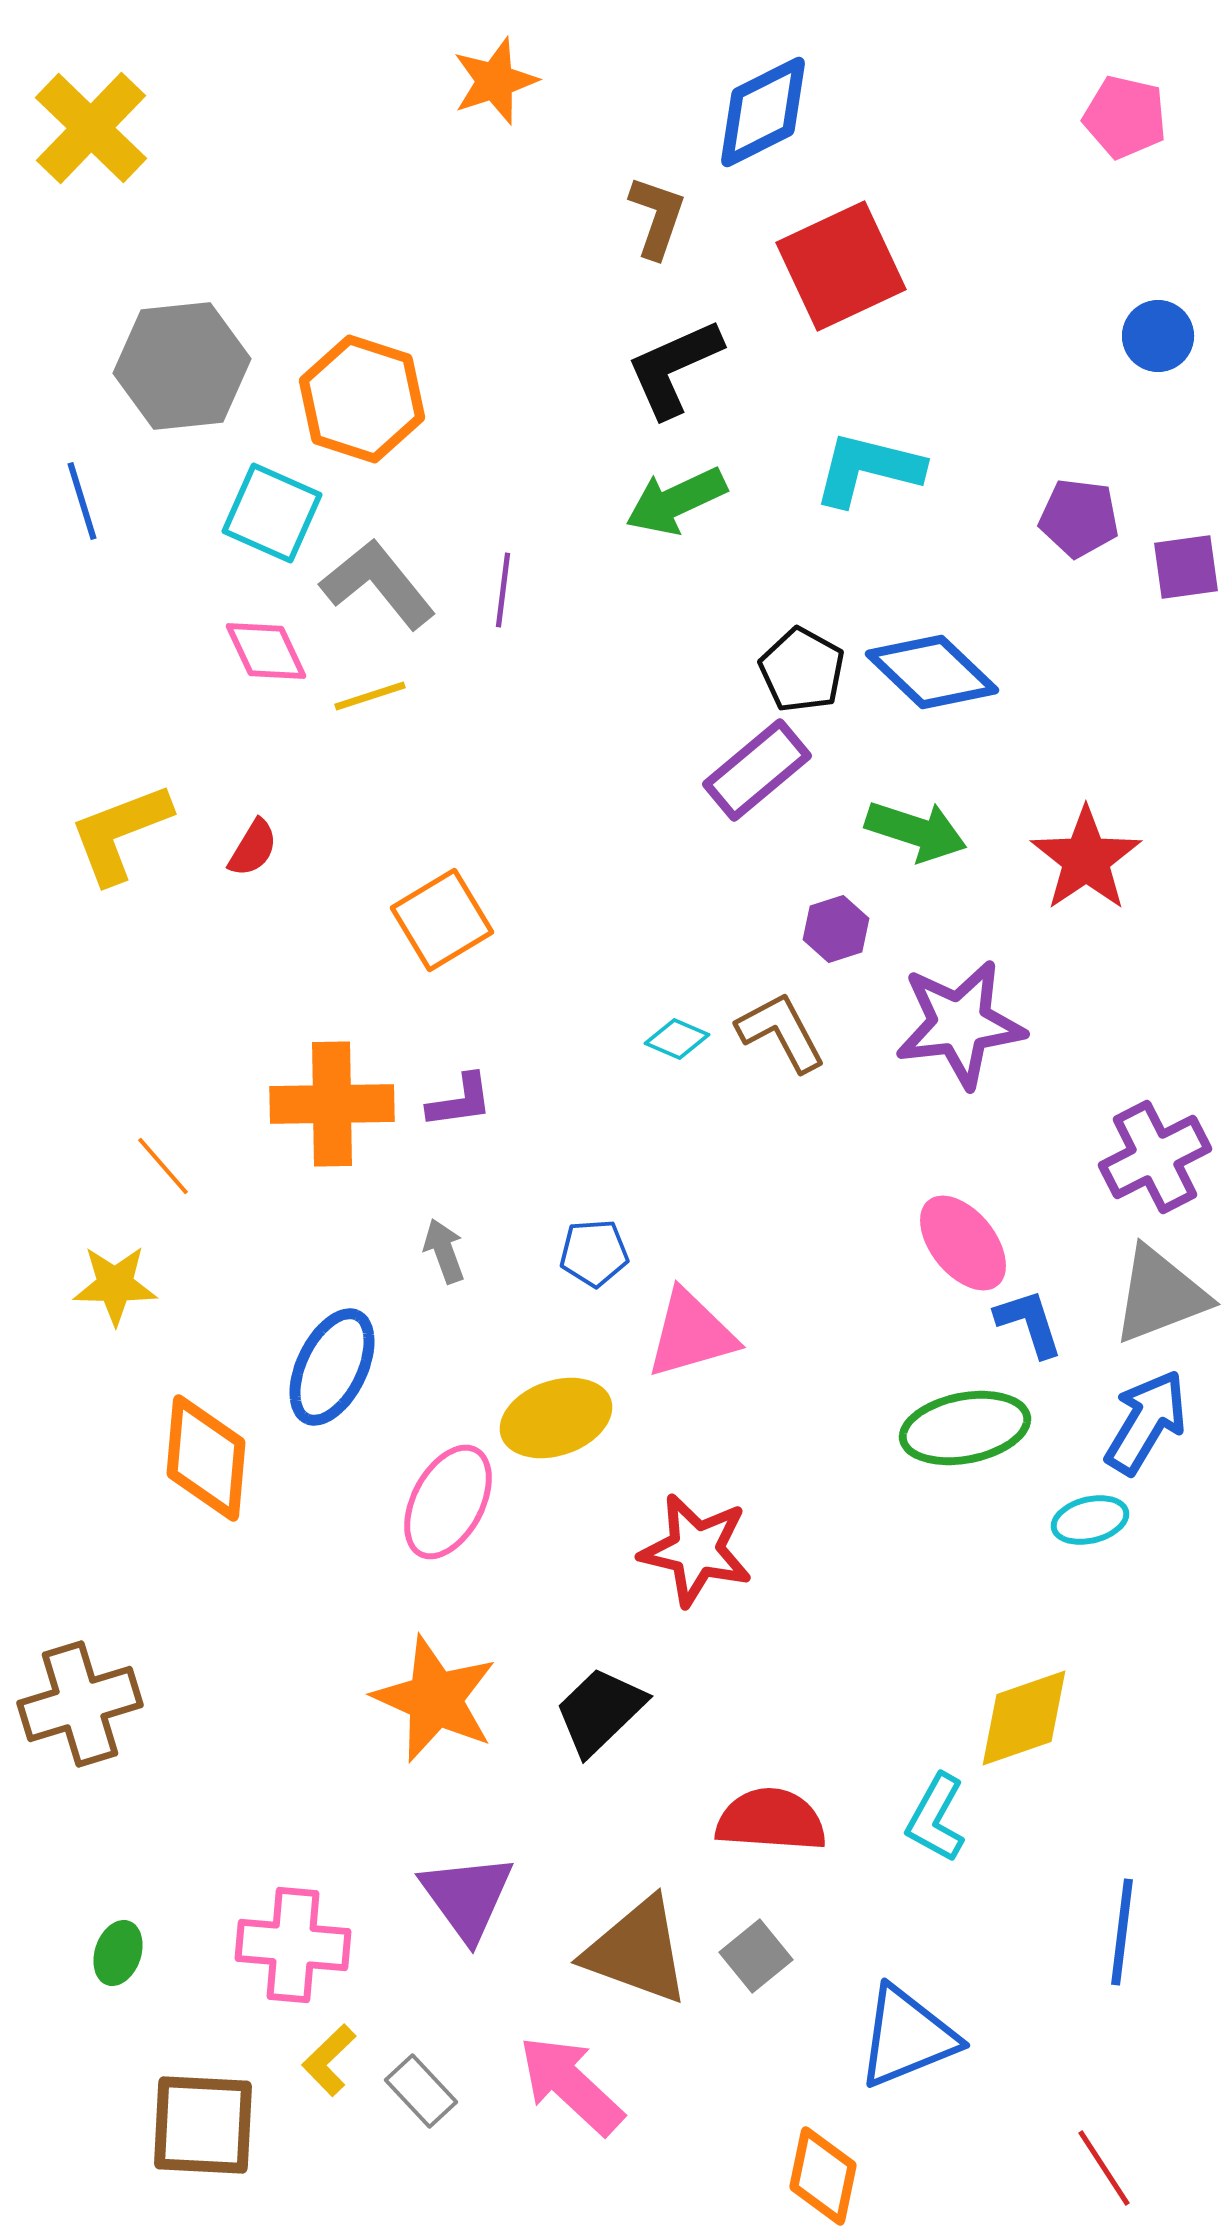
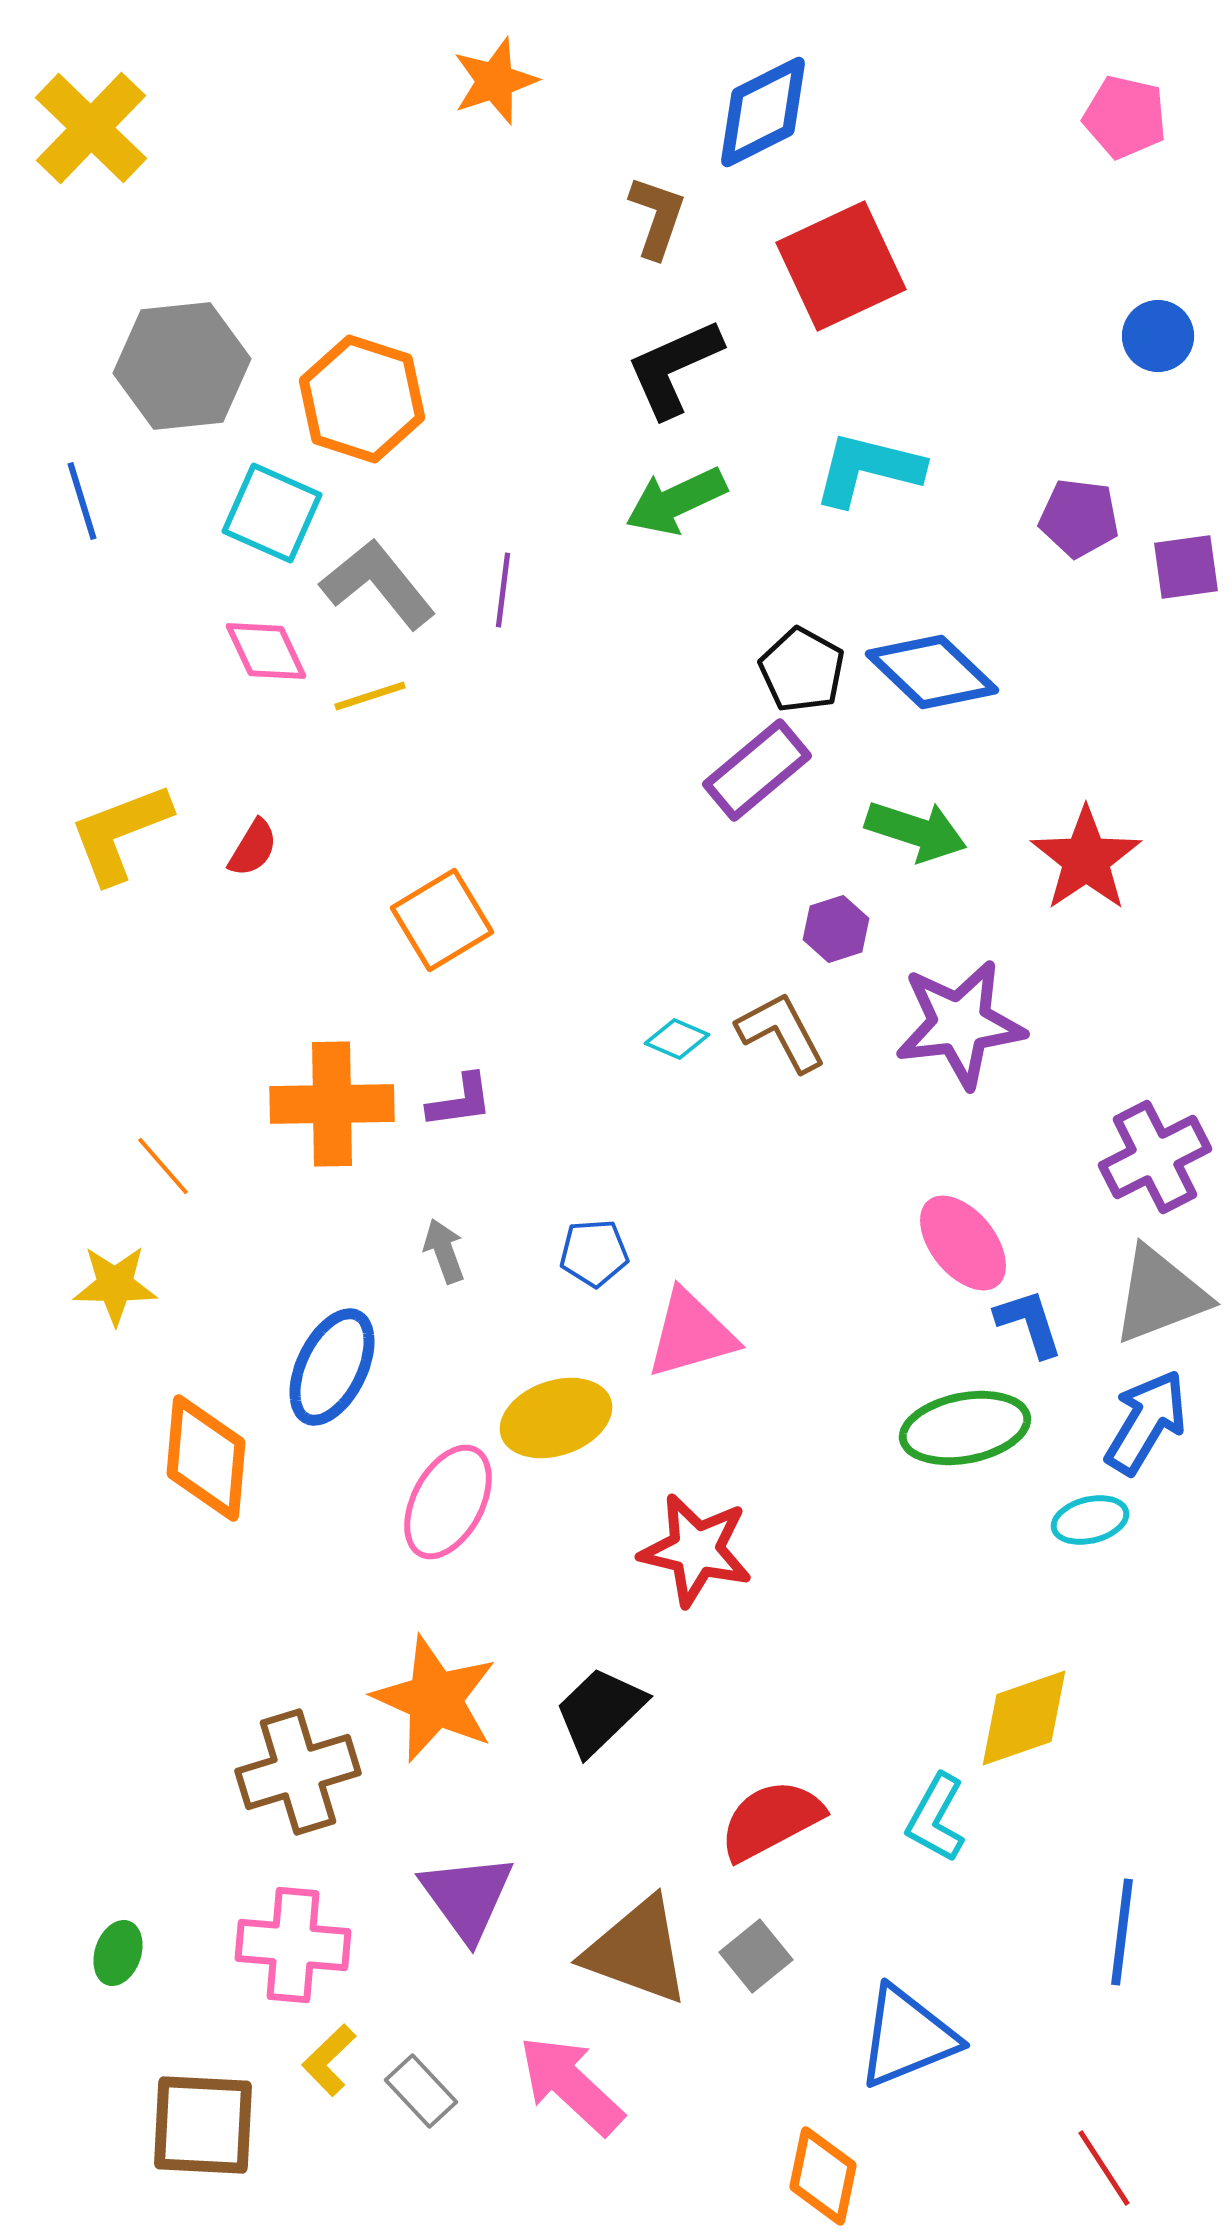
brown cross at (80, 1704): moved 218 px right, 68 px down
red semicircle at (771, 1820): rotated 32 degrees counterclockwise
